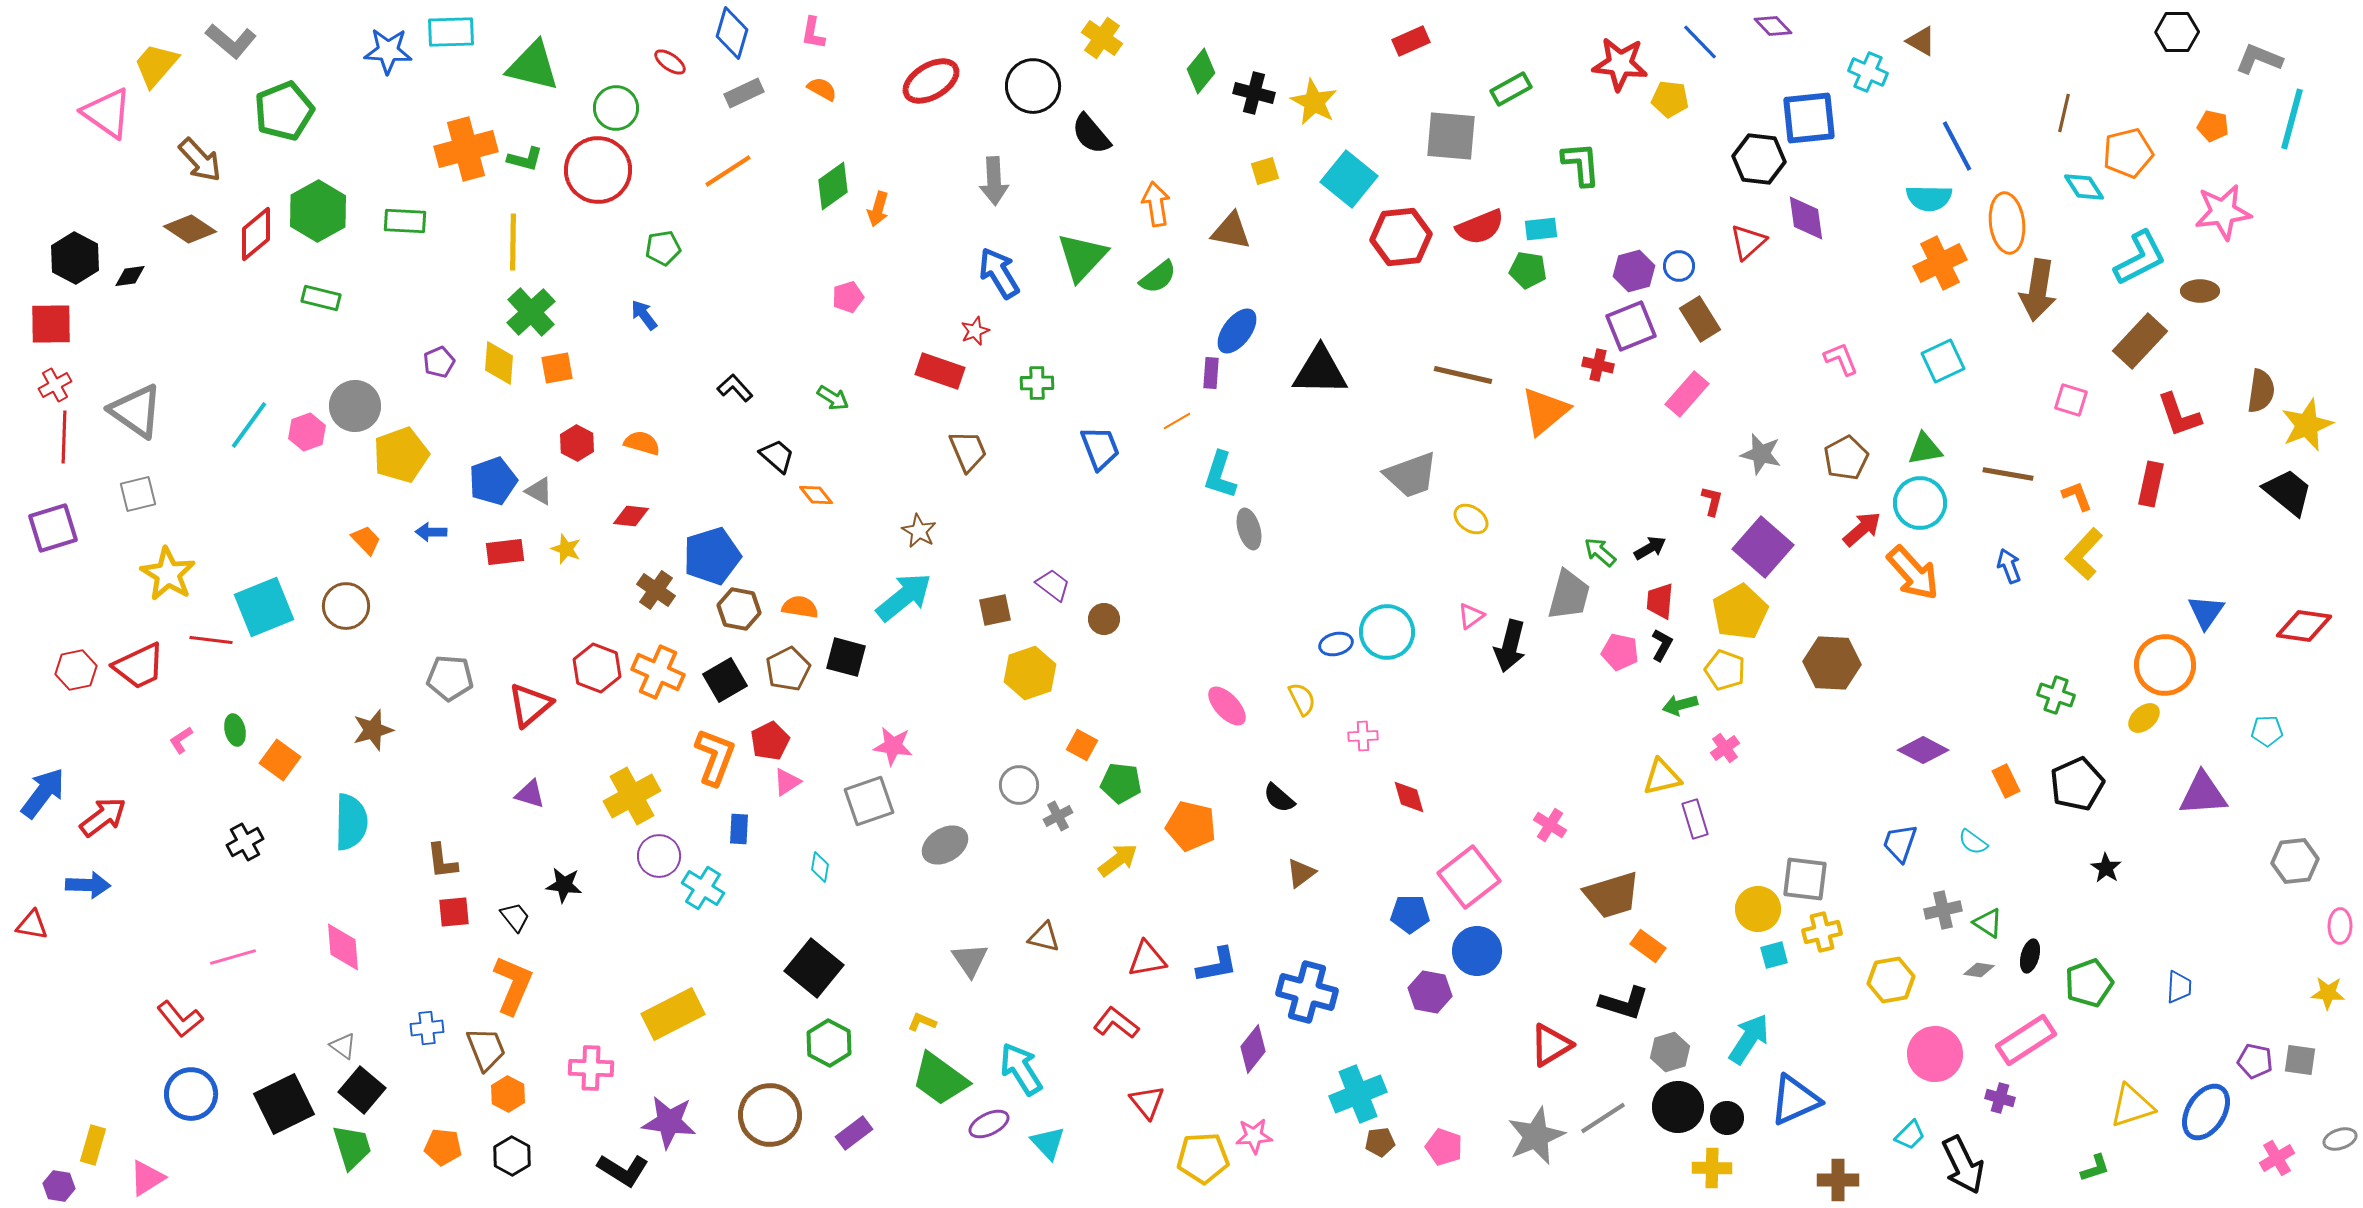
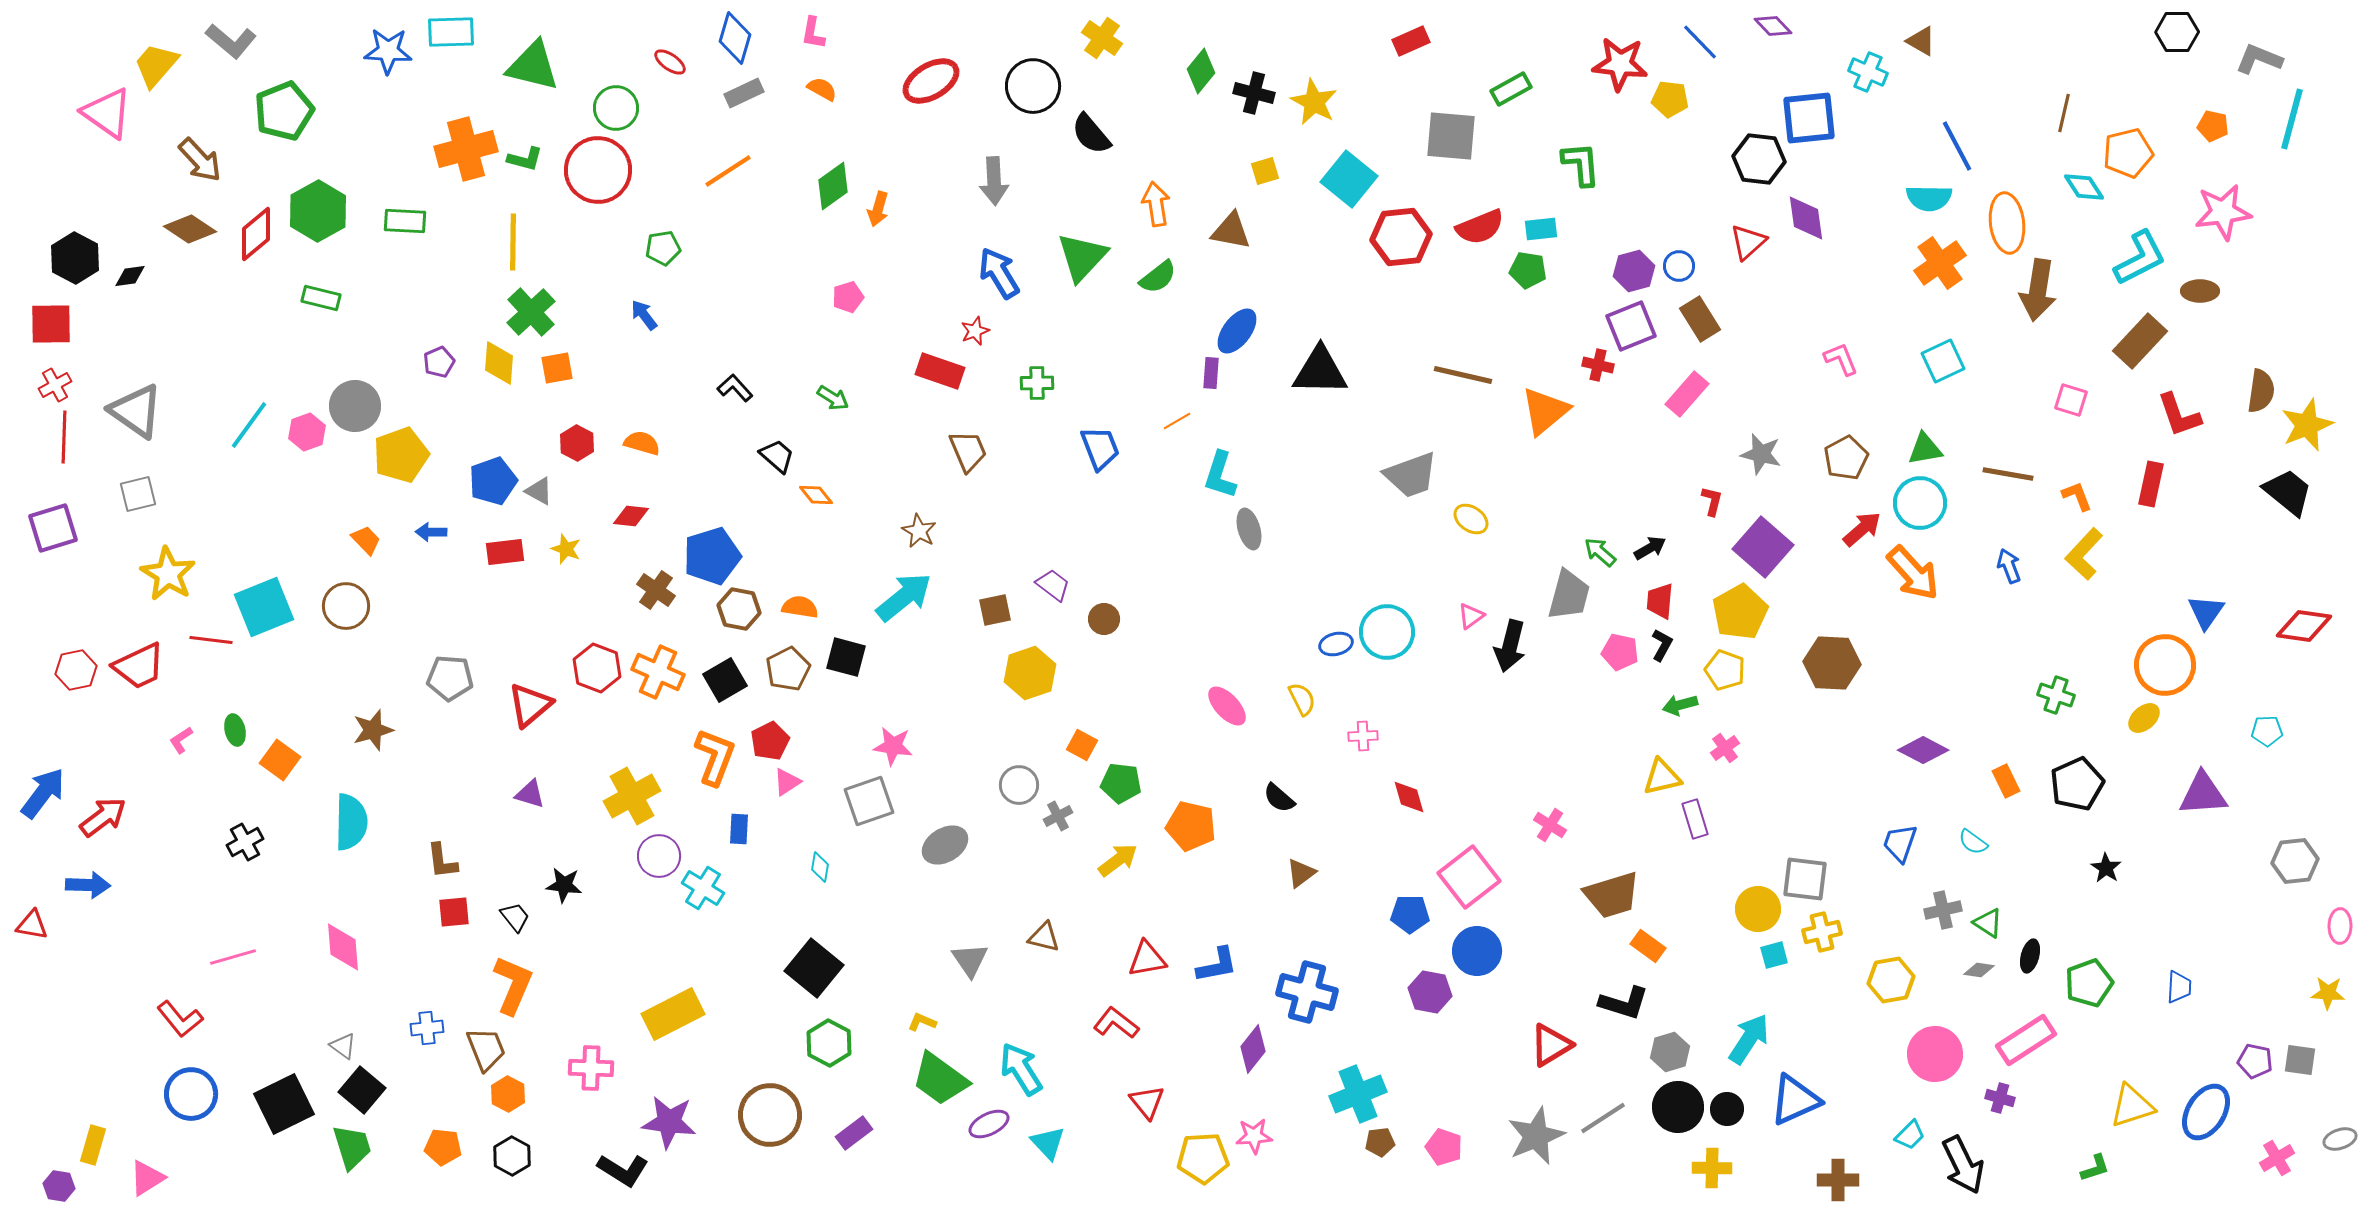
blue diamond at (732, 33): moved 3 px right, 5 px down
orange cross at (1940, 263): rotated 9 degrees counterclockwise
black circle at (1727, 1118): moved 9 px up
